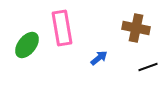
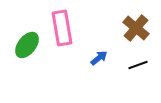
brown cross: rotated 28 degrees clockwise
black line: moved 10 px left, 2 px up
